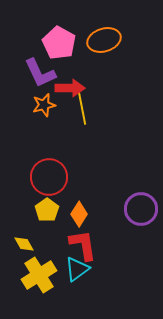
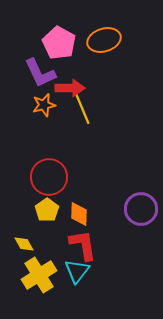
yellow line: rotated 12 degrees counterclockwise
orange diamond: rotated 30 degrees counterclockwise
cyan triangle: moved 2 px down; rotated 16 degrees counterclockwise
